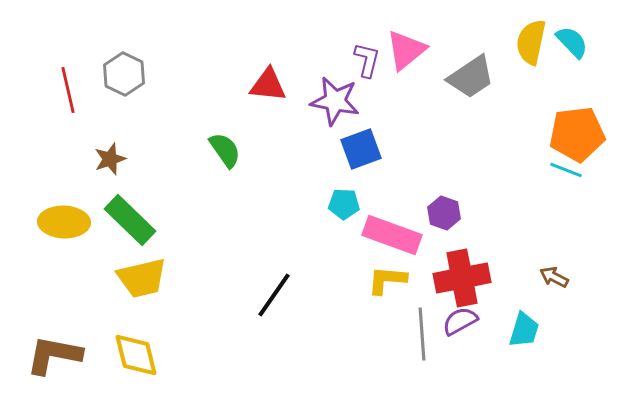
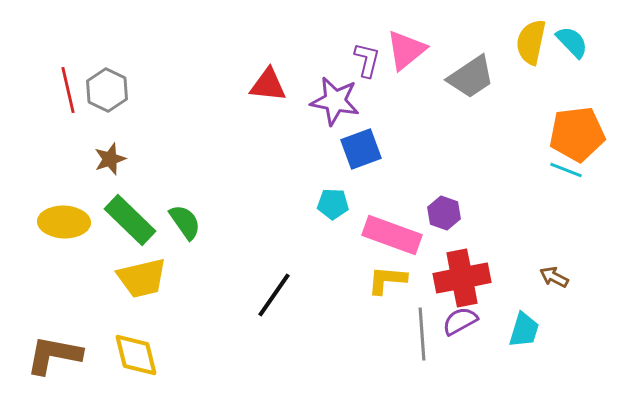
gray hexagon: moved 17 px left, 16 px down
green semicircle: moved 40 px left, 72 px down
cyan pentagon: moved 11 px left
